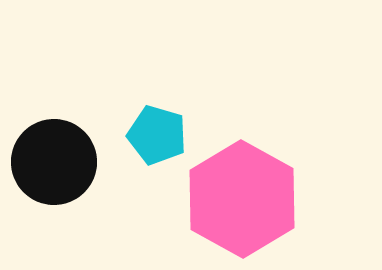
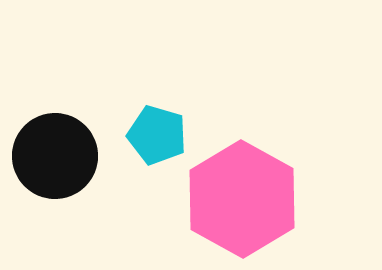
black circle: moved 1 px right, 6 px up
